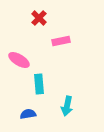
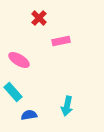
cyan rectangle: moved 26 px left, 8 px down; rotated 36 degrees counterclockwise
blue semicircle: moved 1 px right, 1 px down
